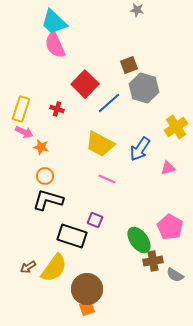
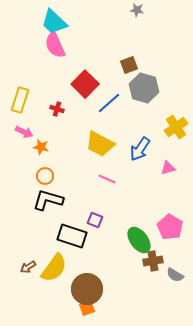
yellow rectangle: moved 1 px left, 9 px up
